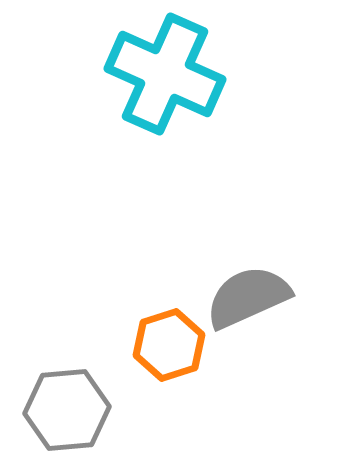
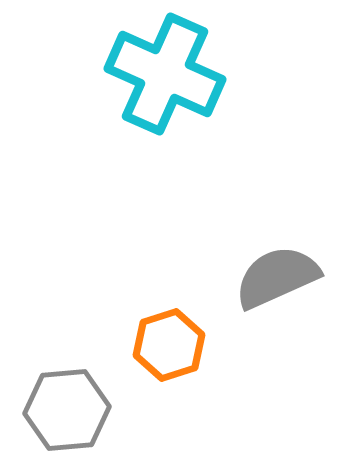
gray semicircle: moved 29 px right, 20 px up
